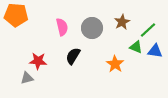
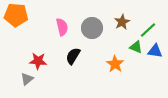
gray triangle: moved 1 px down; rotated 24 degrees counterclockwise
